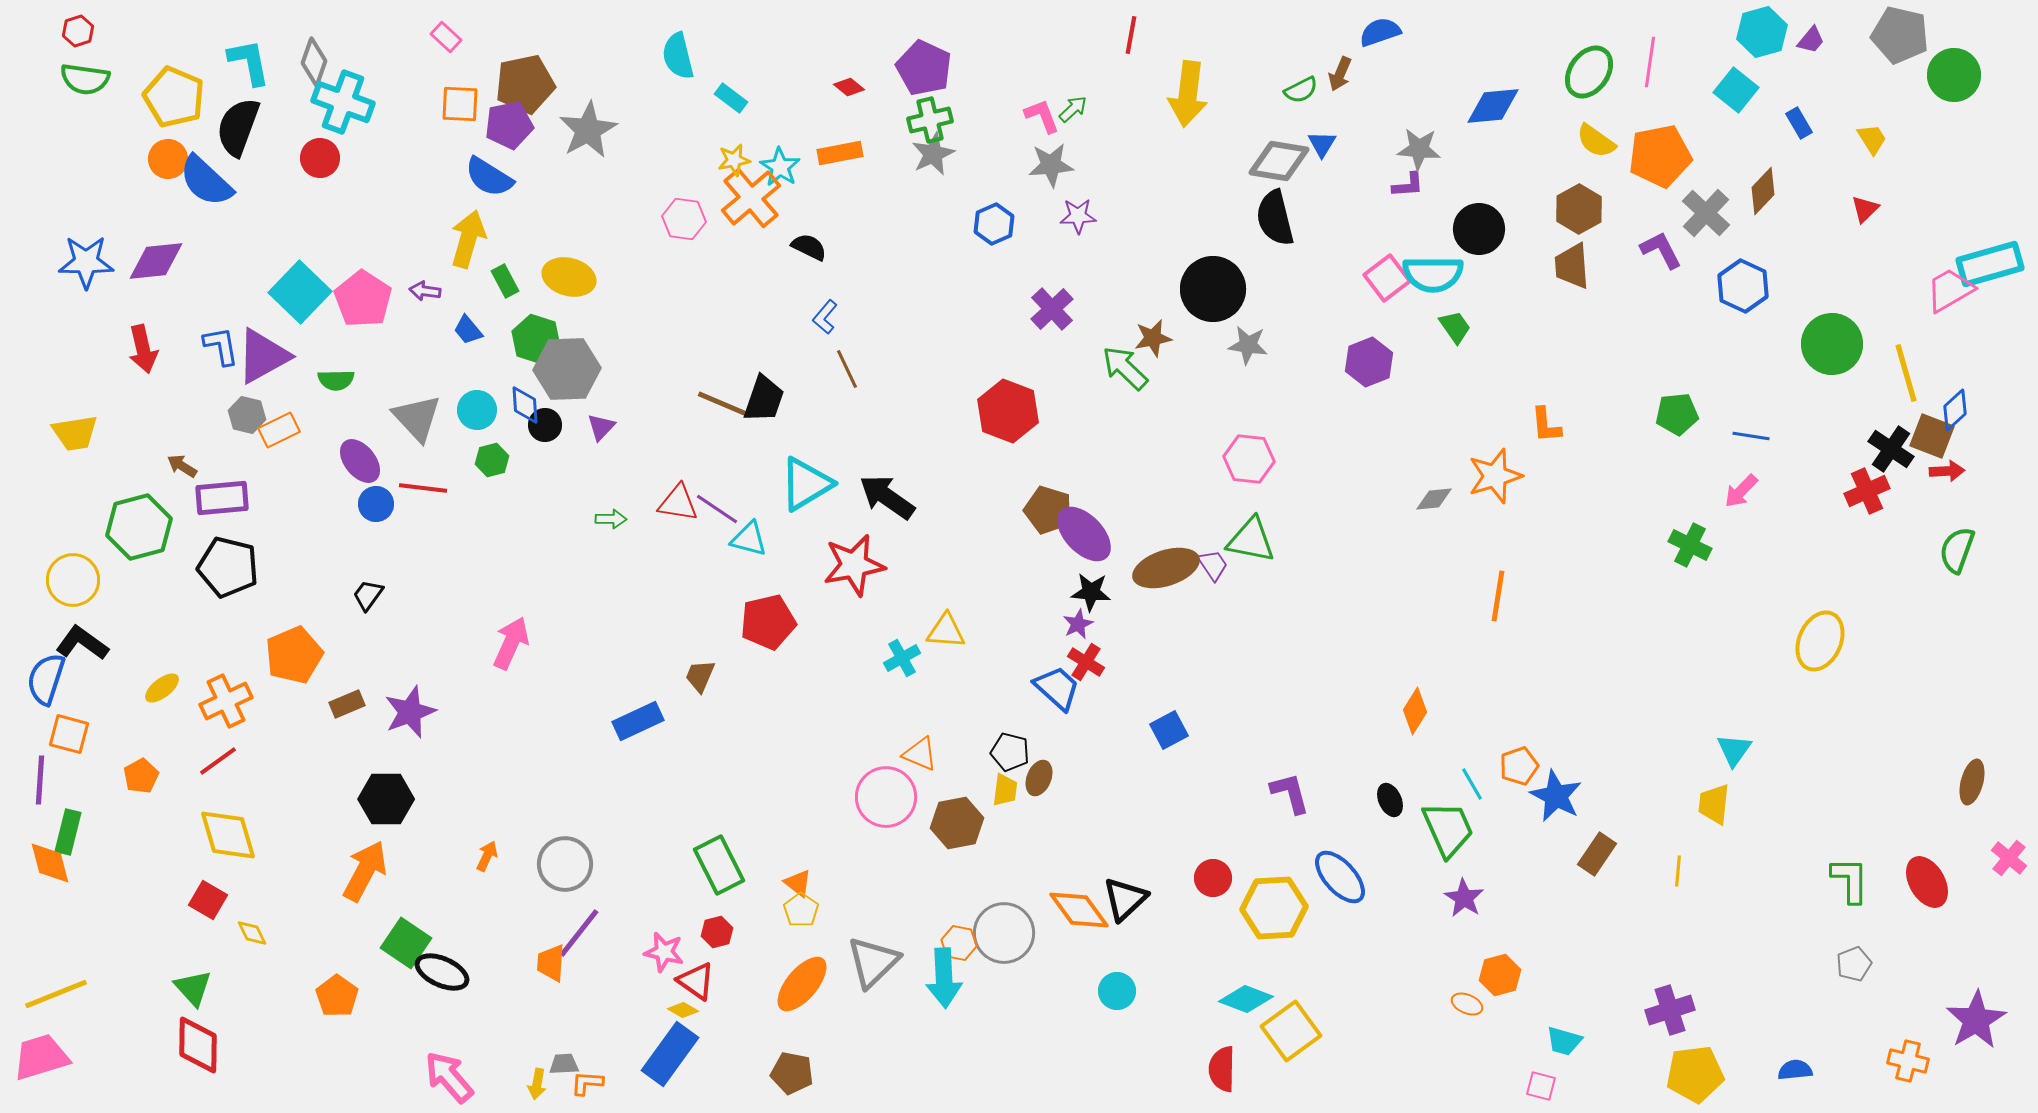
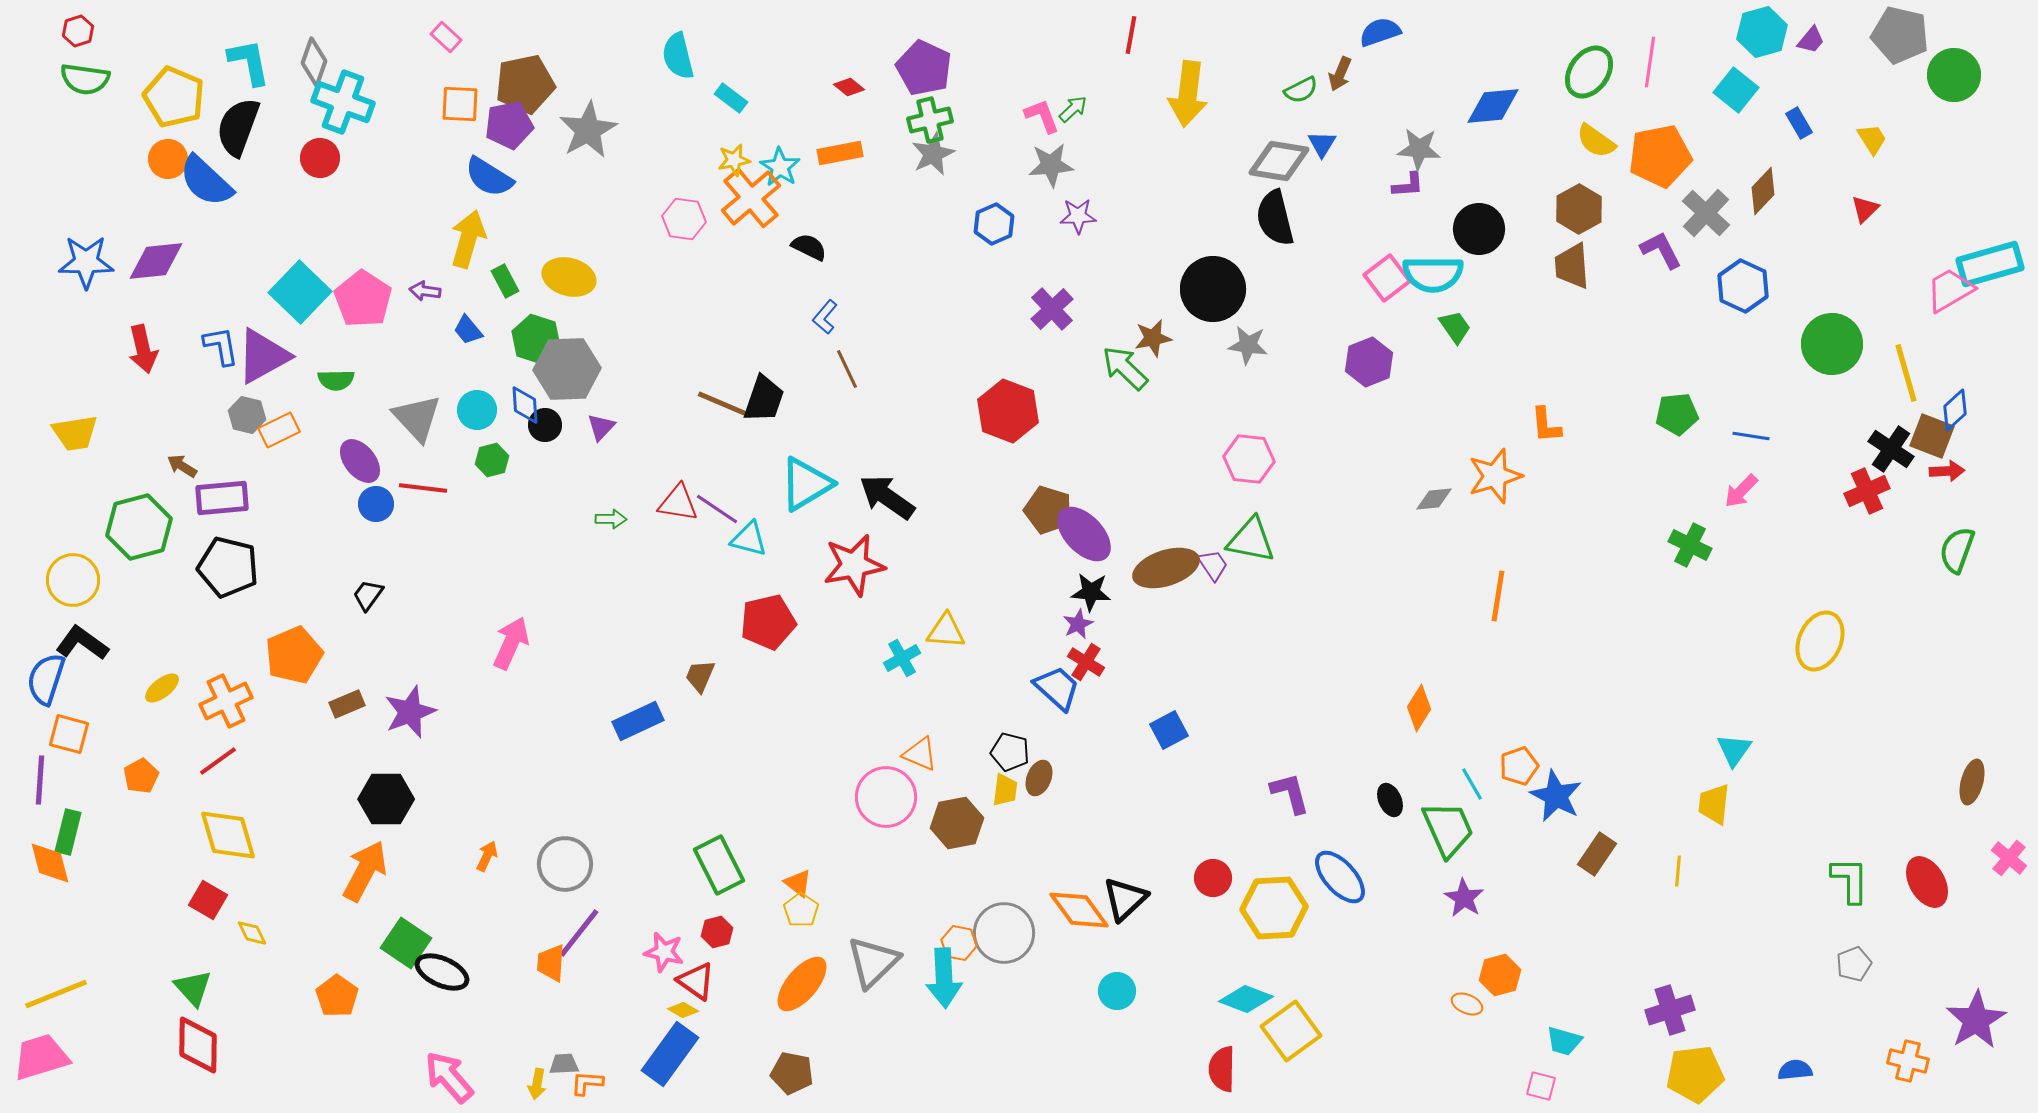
orange diamond at (1415, 711): moved 4 px right, 3 px up
